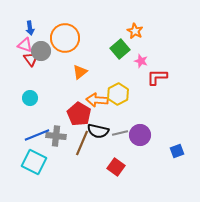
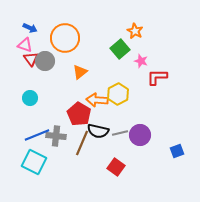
blue arrow: rotated 56 degrees counterclockwise
gray circle: moved 4 px right, 10 px down
